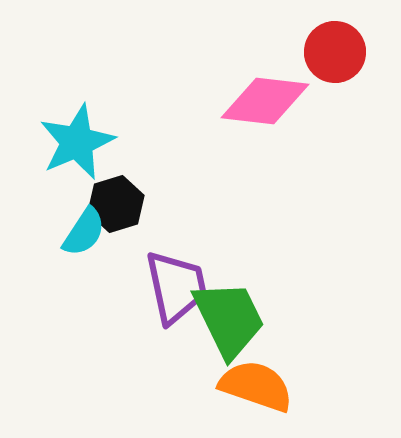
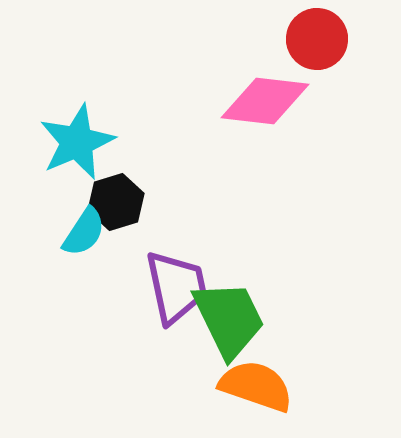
red circle: moved 18 px left, 13 px up
black hexagon: moved 2 px up
